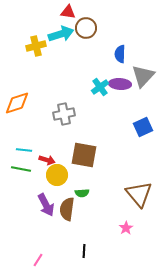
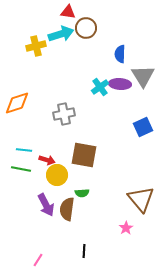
gray triangle: rotated 15 degrees counterclockwise
brown triangle: moved 2 px right, 5 px down
